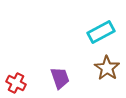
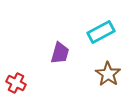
brown star: moved 1 px right, 6 px down
purple trapezoid: moved 25 px up; rotated 35 degrees clockwise
